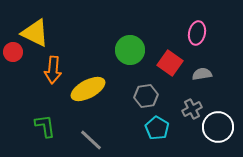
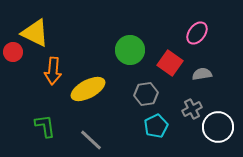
pink ellipse: rotated 25 degrees clockwise
orange arrow: moved 1 px down
gray hexagon: moved 2 px up
cyan pentagon: moved 1 px left, 2 px up; rotated 15 degrees clockwise
